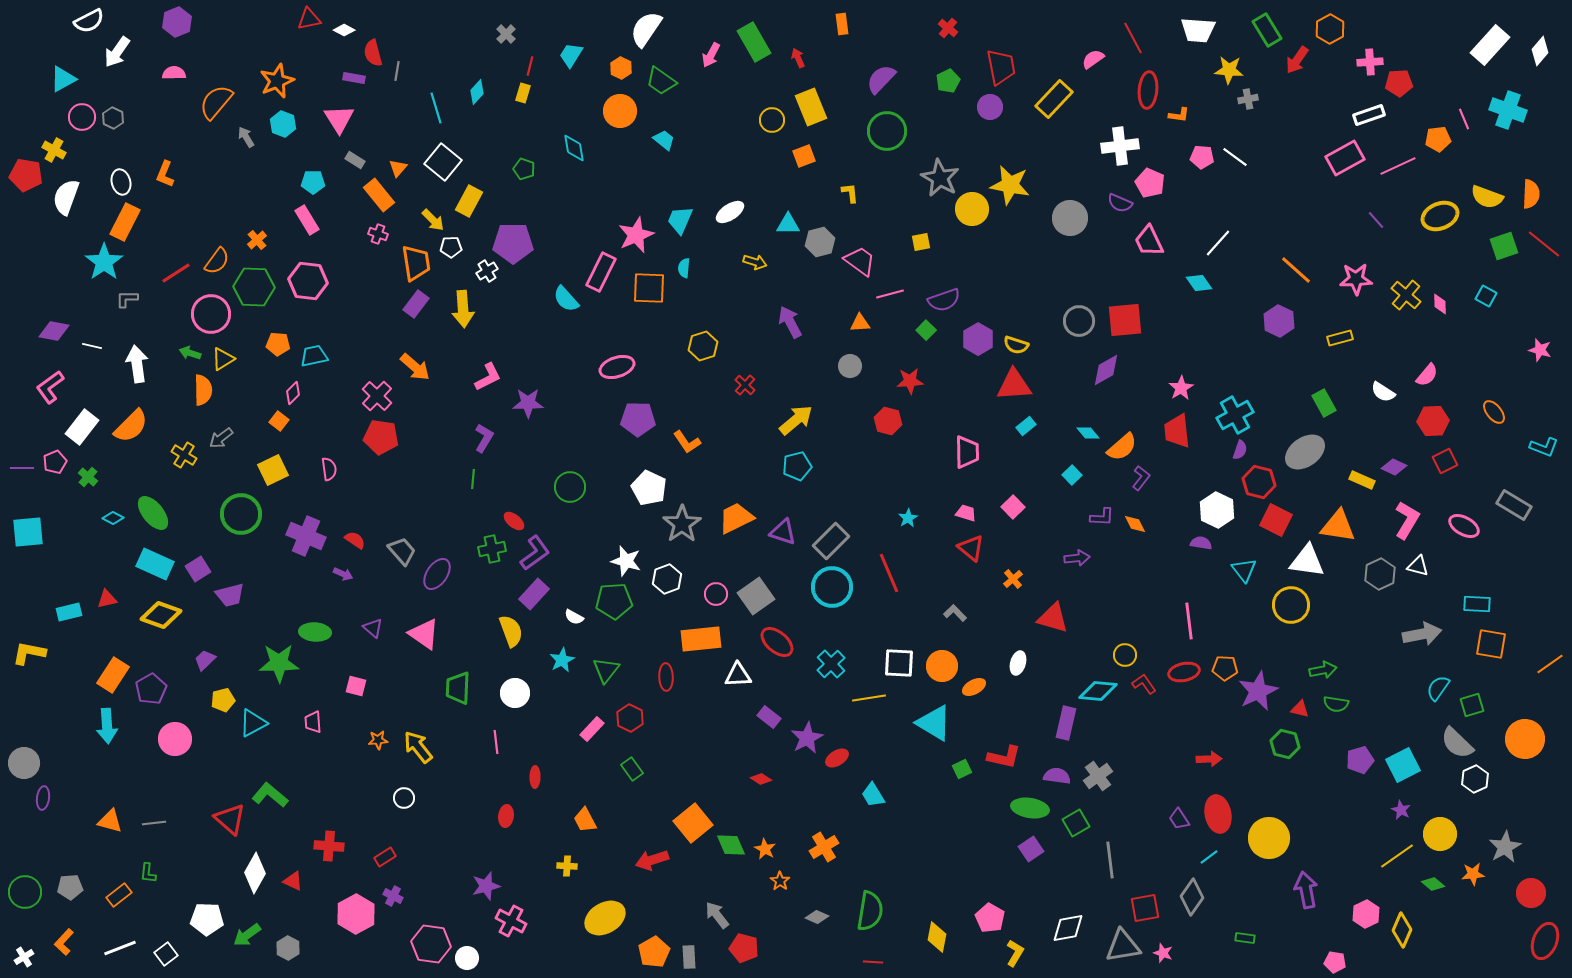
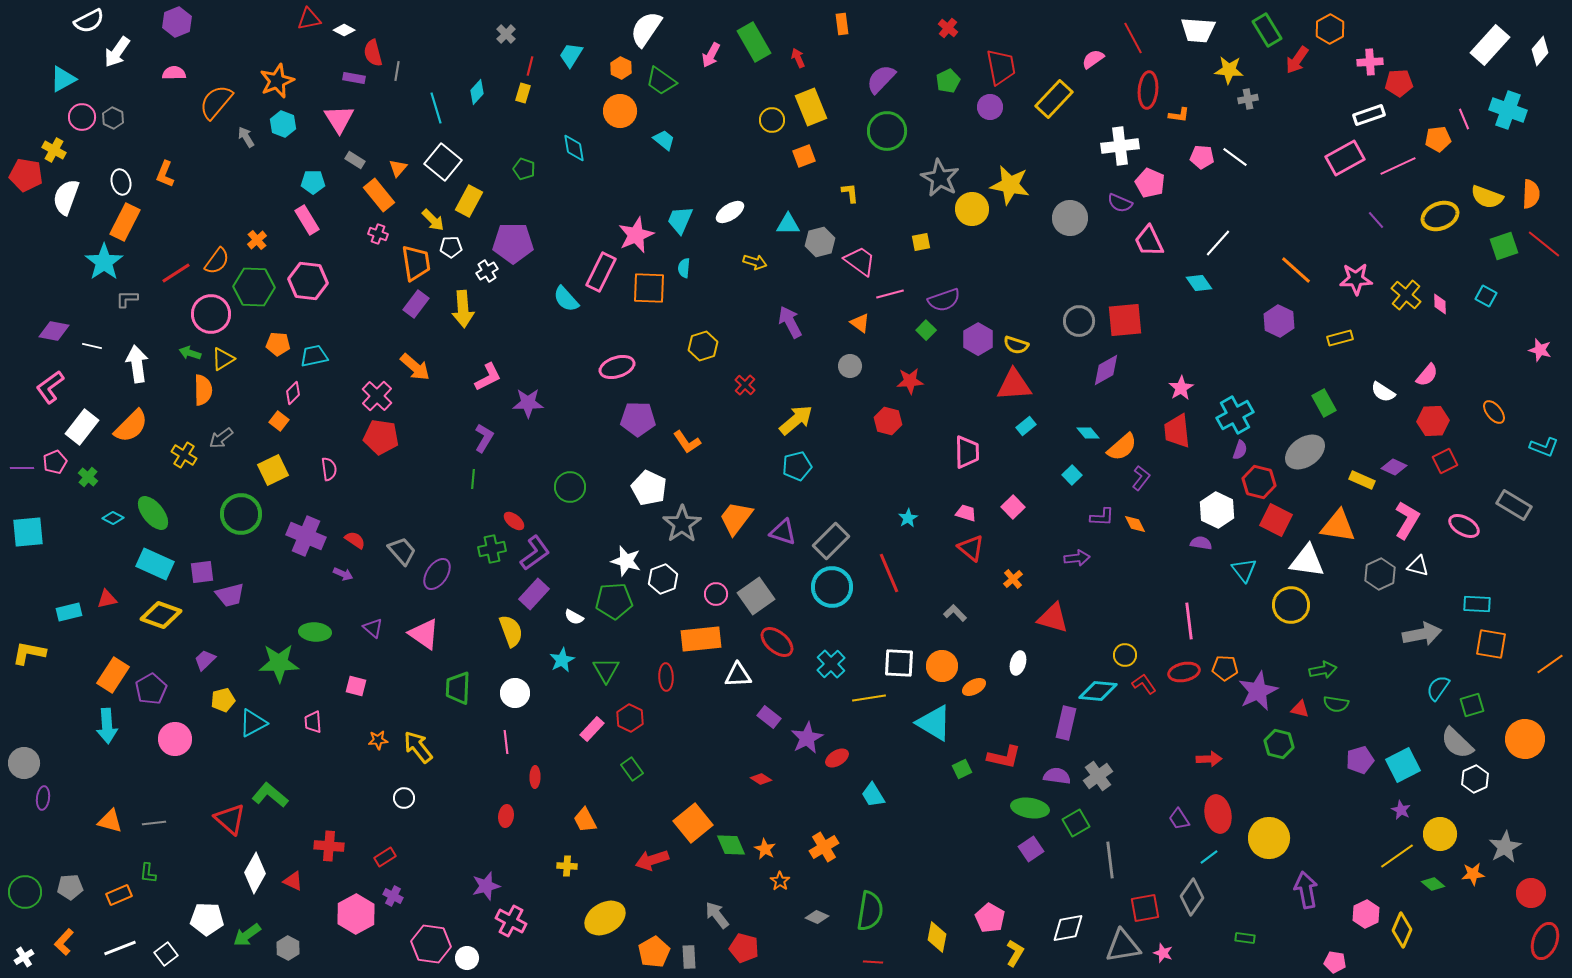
orange triangle at (860, 323): rotated 40 degrees clockwise
orange trapezoid at (736, 518): rotated 27 degrees counterclockwise
purple square at (198, 569): moved 4 px right, 3 px down; rotated 25 degrees clockwise
white hexagon at (667, 579): moved 4 px left
green triangle at (606, 670): rotated 8 degrees counterclockwise
pink line at (496, 742): moved 10 px right
green hexagon at (1285, 744): moved 6 px left
orange rectangle at (119, 895): rotated 15 degrees clockwise
